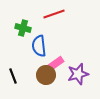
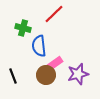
red line: rotated 25 degrees counterclockwise
pink rectangle: moved 1 px left
